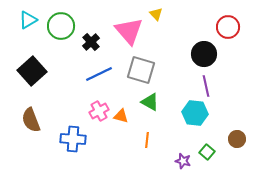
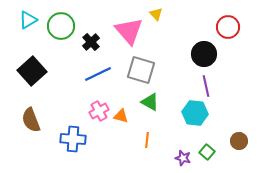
blue line: moved 1 px left
brown circle: moved 2 px right, 2 px down
purple star: moved 3 px up
